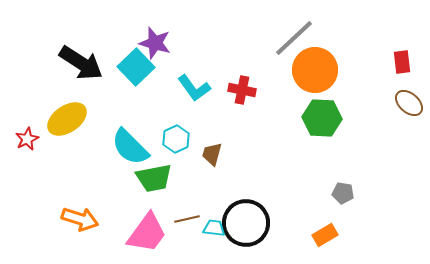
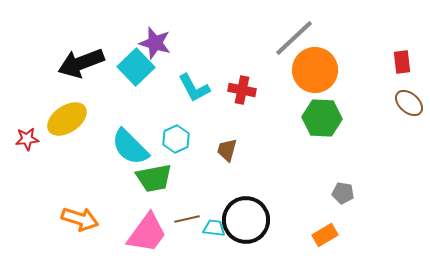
black arrow: rotated 126 degrees clockwise
cyan L-shape: rotated 8 degrees clockwise
red star: rotated 20 degrees clockwise
brown trapezoid: moved 15 px right, 4 px up
black circle: moved 3 px up
